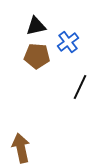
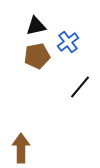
brown pentagon: rotated 15 degrees counterclockwise
black line: rotated 15 degrees clockwise
brown arrow: rotated 12 degrees clockwise
